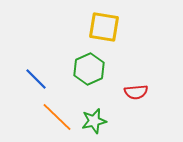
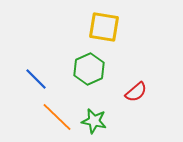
red semicircle: rotated 35 degrees counterclockwise
green star: rotated 25 degrees clockwise
